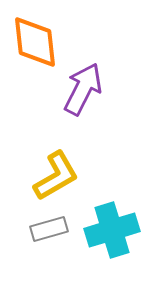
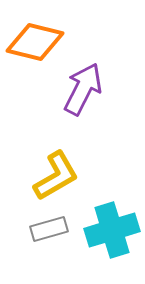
orange diamond: rotated 70 degrees counterclockwise
